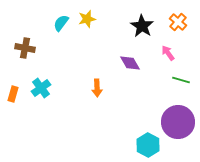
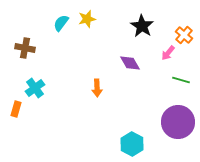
orange cross: moved 6 px right, 13 px down
pink arrow: rotated 105 degrees counterclockwise
cyan cross: moved 6 px left
orange rectangle: moved 3 px right, 15 px down
cyan hexagon: moved 16 px left, 1 px up
